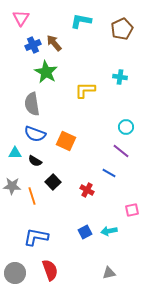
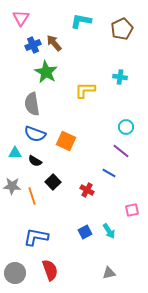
cyan arrow: rotated 112 degrees counterclockwise
